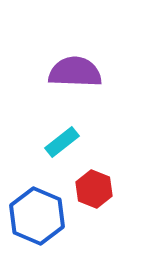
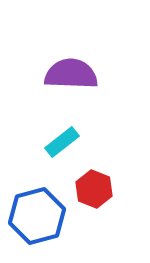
purple semicircle: moved 4 px left, 2 px down
blue hexagon: rotated 22 degrees clockwise
